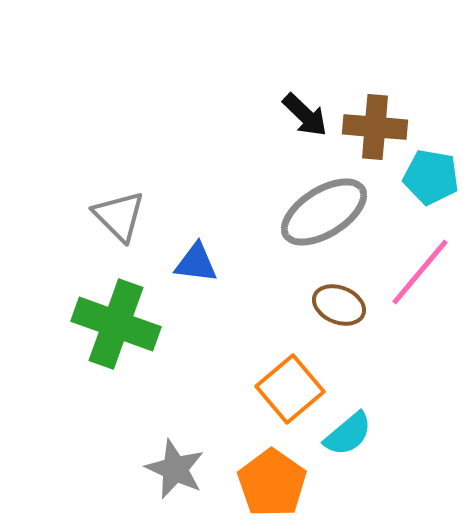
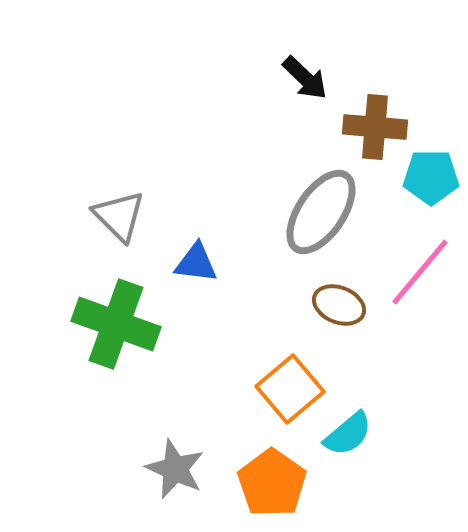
black arrow: moved 37 px up
cyan pentagon: rotated 10 degrees counterclockwise
gray ellipse: moved 3 px left; rotated 24 degrees counterclockwise
